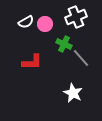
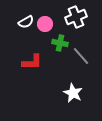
green cross: moved 4 px left, 1 px up; rotated 14 degrees counterclockwise
gray line: moved 2 px up
